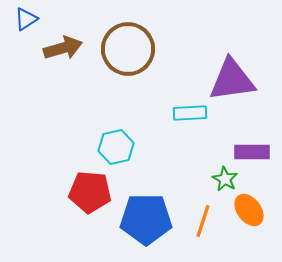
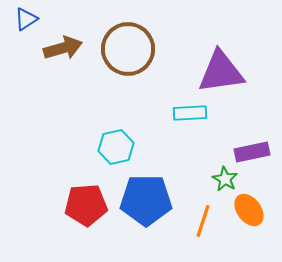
purple triangle: moved 11 px left, 8 px up
purple rectangle: rotated 12 degrees counterclockwise
red pentagon: moved 4 px left, 13 px down; rotated 9 degrees counterclockwise
blue pentagon: moved 19 px up
